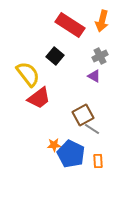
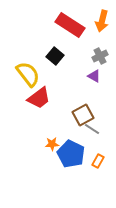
orange star: moved 2 px left, 1 px up
orange rectangle: rotated 32 degrees clockwise
